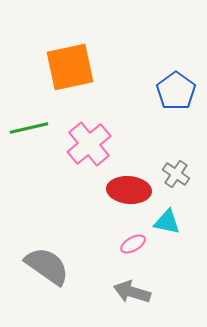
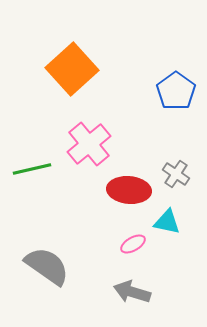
orange square: moved 2 px right, 2 px down; rotated 30 degrees counterclockwise
green line: moved 3 px right, 41 px down
